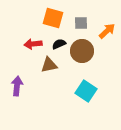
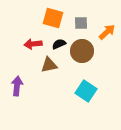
orange arrow: moved 1 px down
